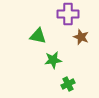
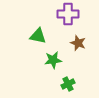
brown star: moved 3 px left, 6 px down
